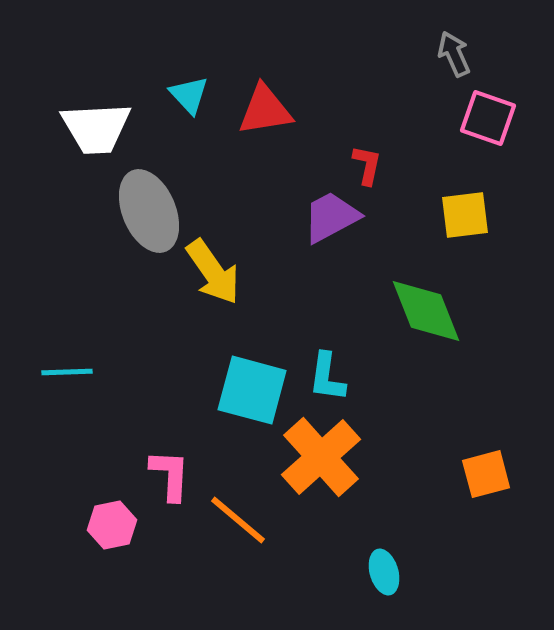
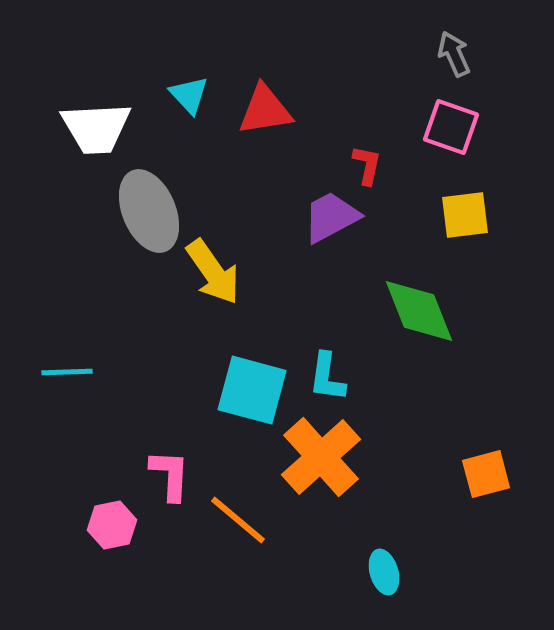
pink square: moved 37 px left, 9 px down
green diamond: moved 7 px left
